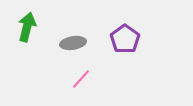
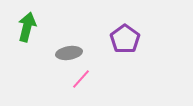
gray ellipse: moved 4 px left, 10 px down
